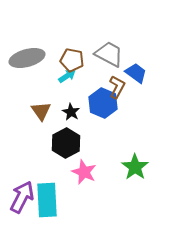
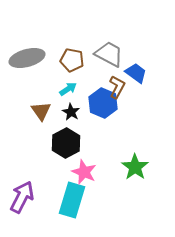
cyan arrow: moved 1 px right, 13 px down
cyan rectangle: moved 25 px right; rotated 20 degrees clockwise
